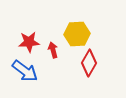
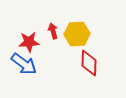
red arrow: moved 19 px up
red diamond: rotated 28 degrees counterclockwise
blue arrow: moved 1 px left, 7 px up
